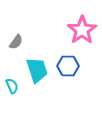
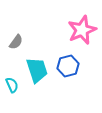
pink star: rotated 12 degrees clockwise
blue hexagon: rotated 15 degrees counterclockwise
cyan semicircle: moved 1 px up
